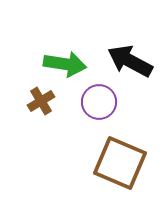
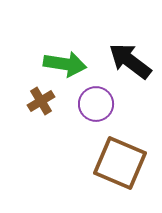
black arrow: rotated 9 degrees clockwise
purple circle: moved 3 px left, 2 px down
